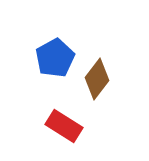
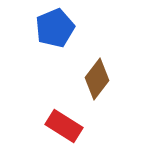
blue pentagon: moved 30 px up; rotated 6 degrees clockwise
